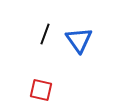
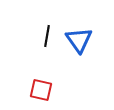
black line: moved 2 px right, 2 px down; rotated 10 degrees counterclockwise
